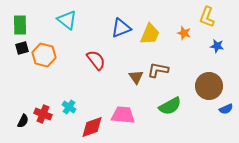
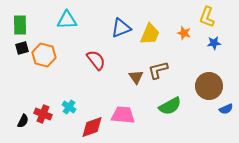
cyan triangle: rotated 40 degrees counterclockwise
blue star: moved 3 px left, 3 px up; rotated 16 degrees counterclockwise
brown L-shape: rotated 25 degrees counterclockwise
